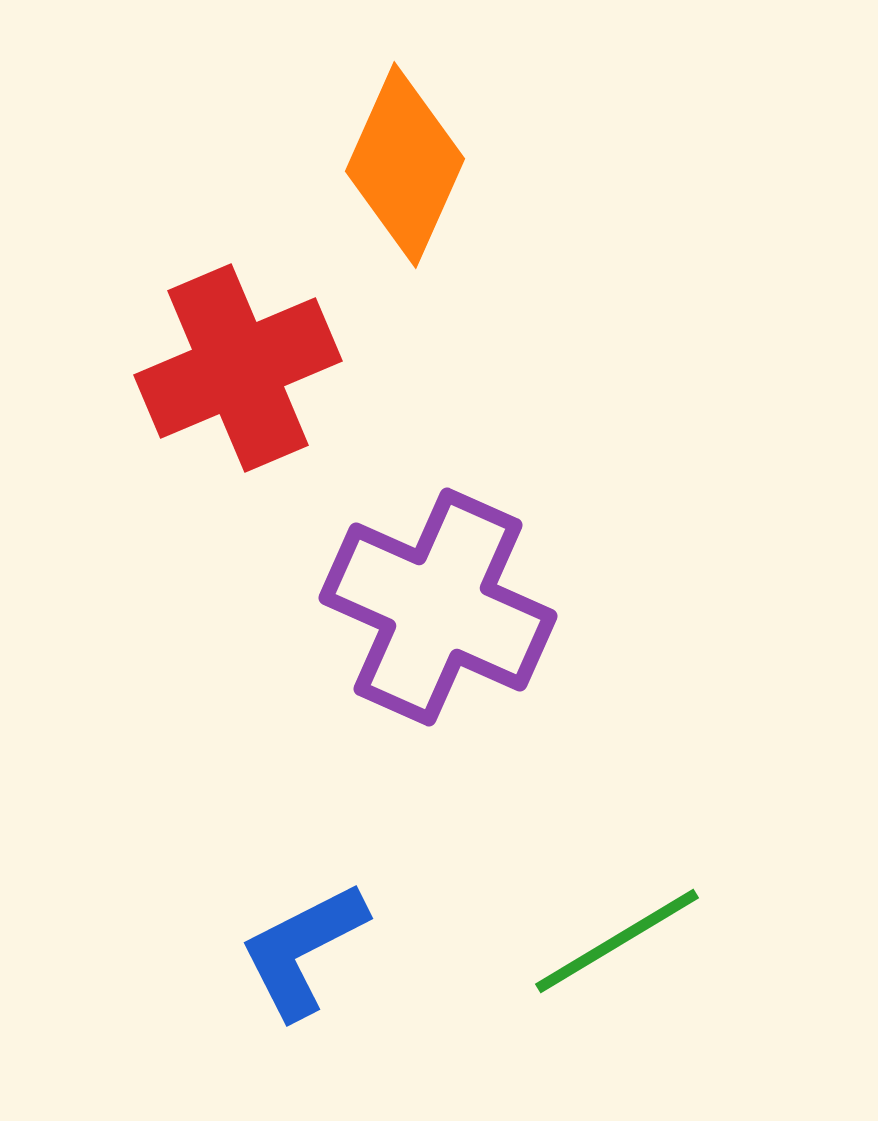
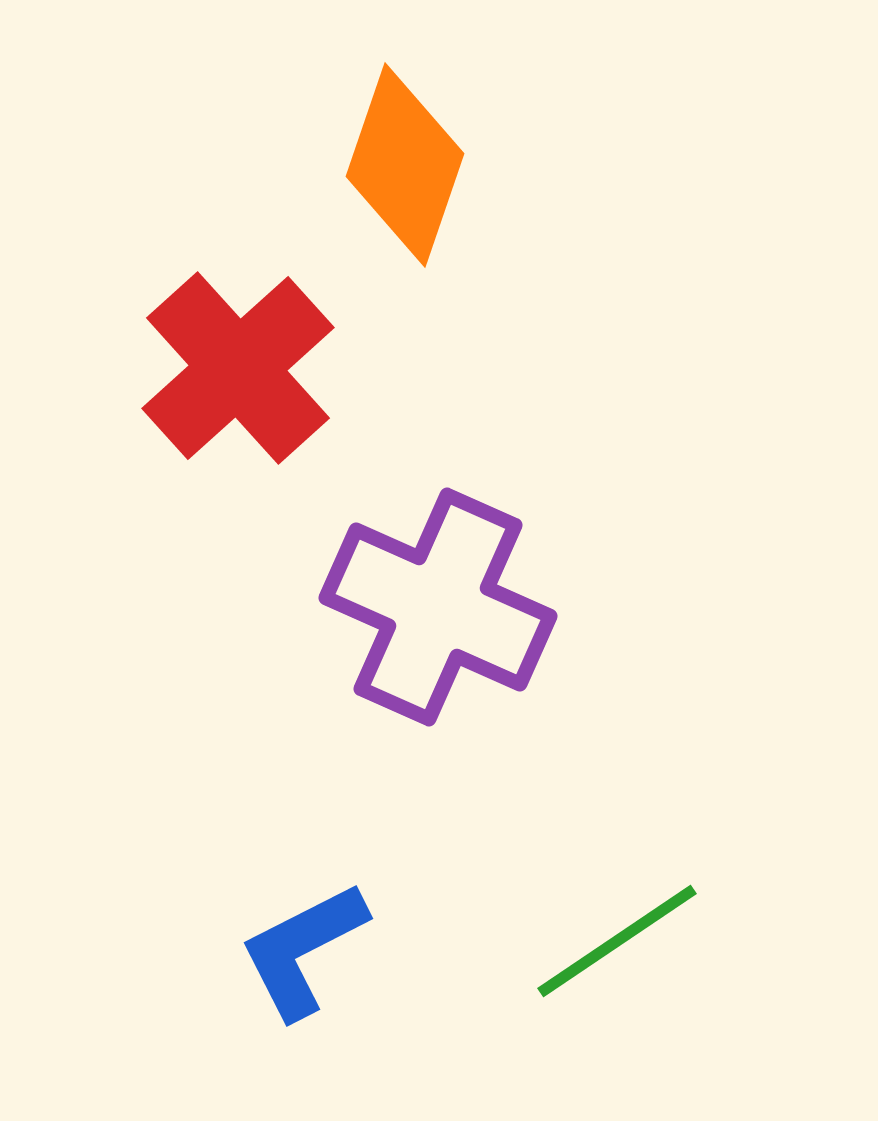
orange diamond: rotated 5 degrees counterclockwise
red cross: rotated 19 degrees counterclockwise
green line: rotated 3 degrees counterclockwise
